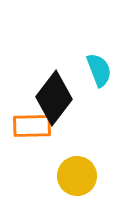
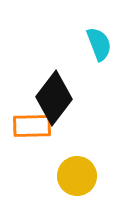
cyan semicircle: moved 26 px up
